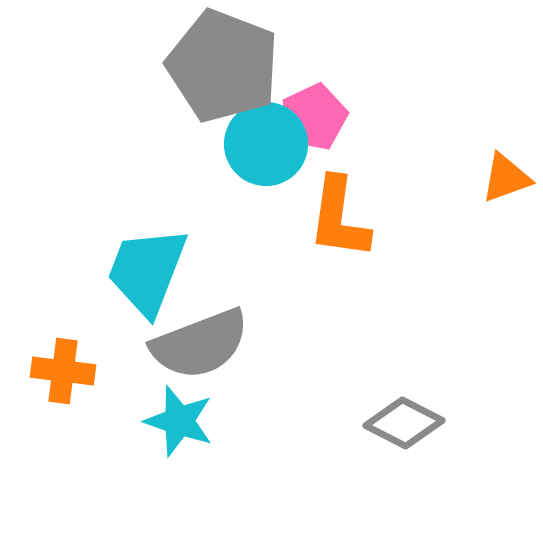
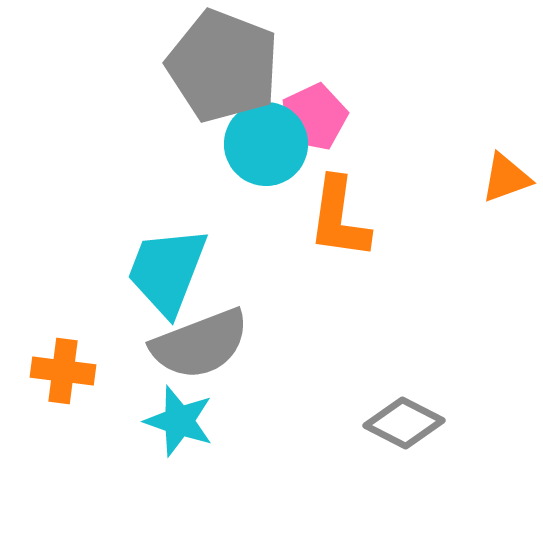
cyan trapezoid: moved 20 px right
